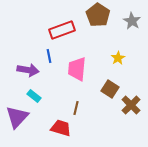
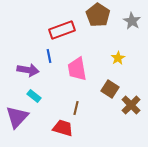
pink trapezoid: rotated 15 degrees counterclockwise
red trapezoid: moved 2 px right
